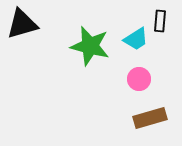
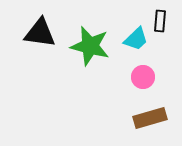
black triangle: moved 18 px right, 9 px down; rotated 24 degrees clockwise
cyan trapezoid: rotated 12 degrees counterclockwise
pink circle: moved 4 px right, 2 px up
